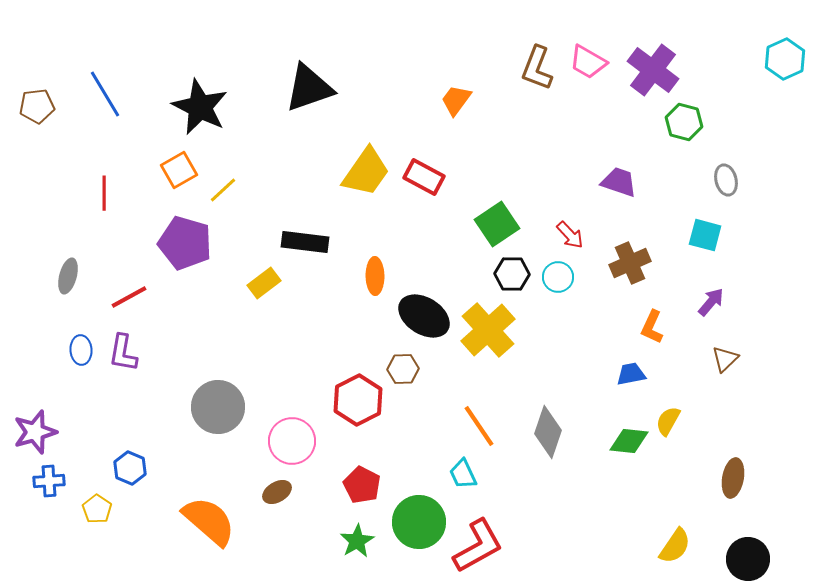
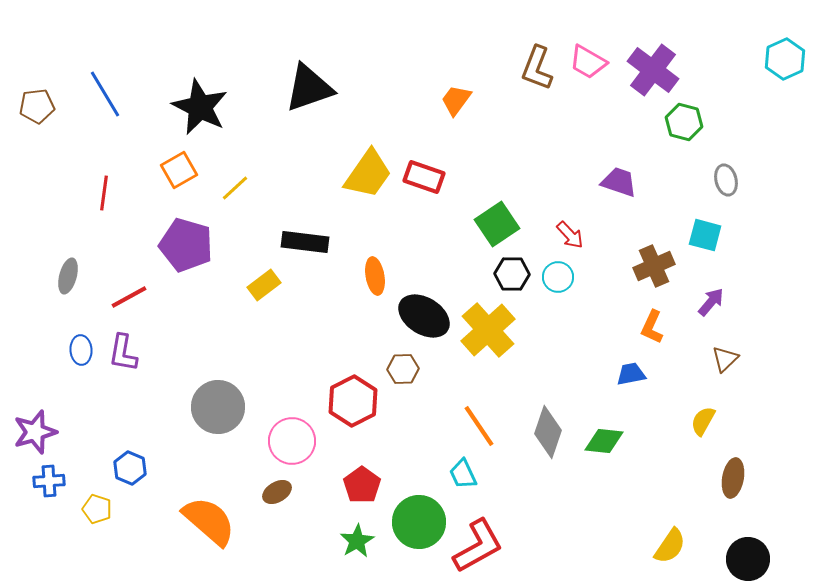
yellow trapezoid at (366, 172): moved 2 px right, 2 px down
red rectangle at (424, 177): rotated 9 degrees counterclockwise
yellow line at (223, 190): moved 12 px right, 2 px up
red line at (104, 193): rotated 8 degrees clockwise
purple pentagon at (185, 243): moved 1 px right, 2 px down
brown cross at (630, 263): moved 24 px right, 3 px down
orange ellipse at (375, 276): rotated 9 degrees counterclockwise
yellow rectangle at (264, 283): moved 2 px down
red hexagon at (358, 400): moved 5 px left, 1 px down
yellow semicircle at (668, 421): moved 35 px right
green diamond at (629, 441): moved 25 px left
red pentagon at (362, 485): rotated 9 degrees clockwise
yellow pentagon at (97, 509): rotated 16 degrees counterclockwise
yellow semicircle at (675, 546): moved 5 px left
